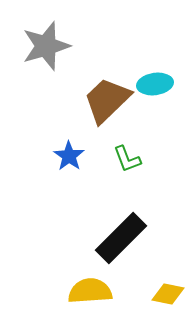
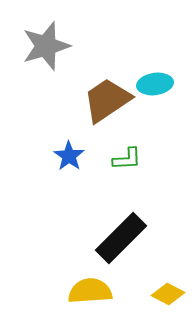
brown trapezoid: rotated 10 degrees clockwise
green L-shape: rotated 72 degrees counterclockwise
yellow diamond: rotated 16 degrees clockwise
